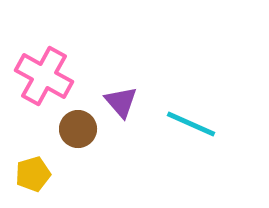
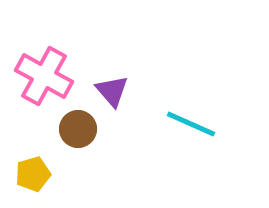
purple triangle: moved 9 px left, 11 px up
